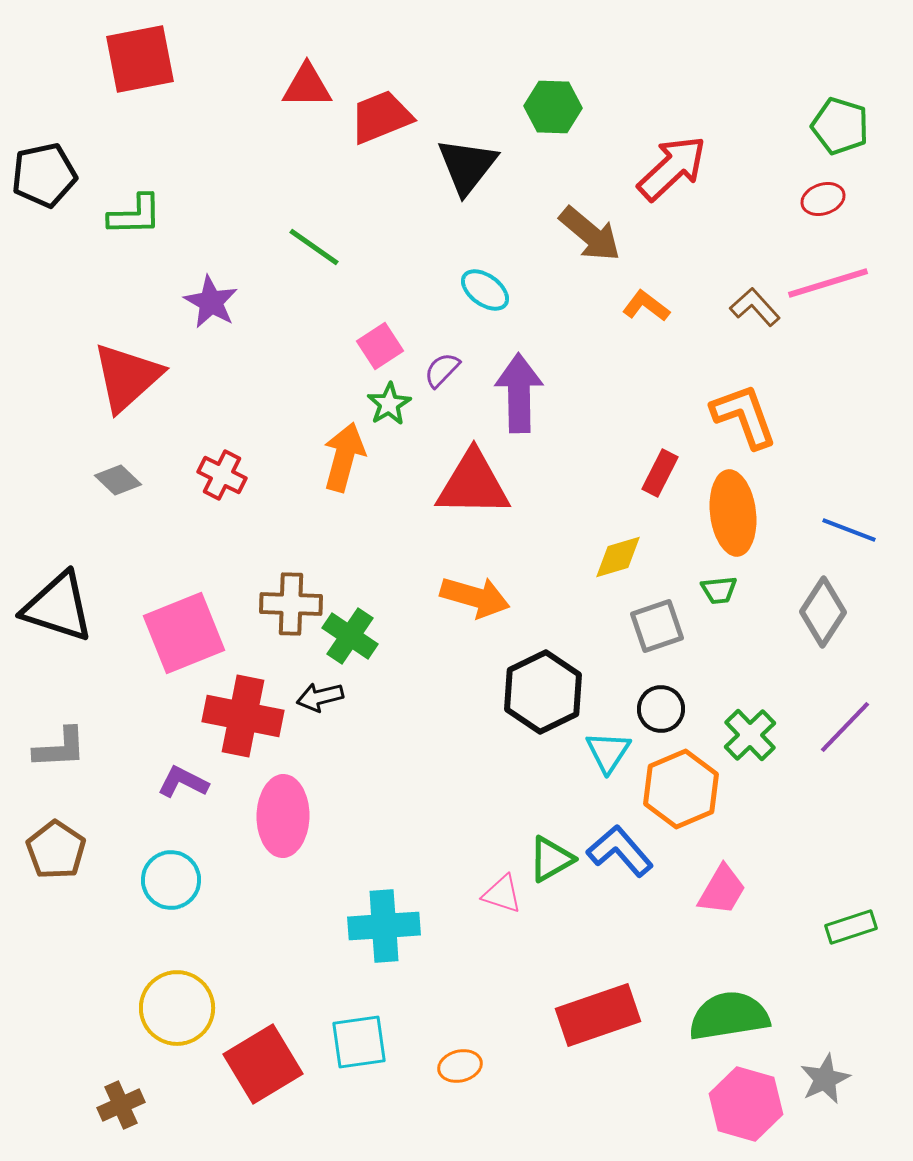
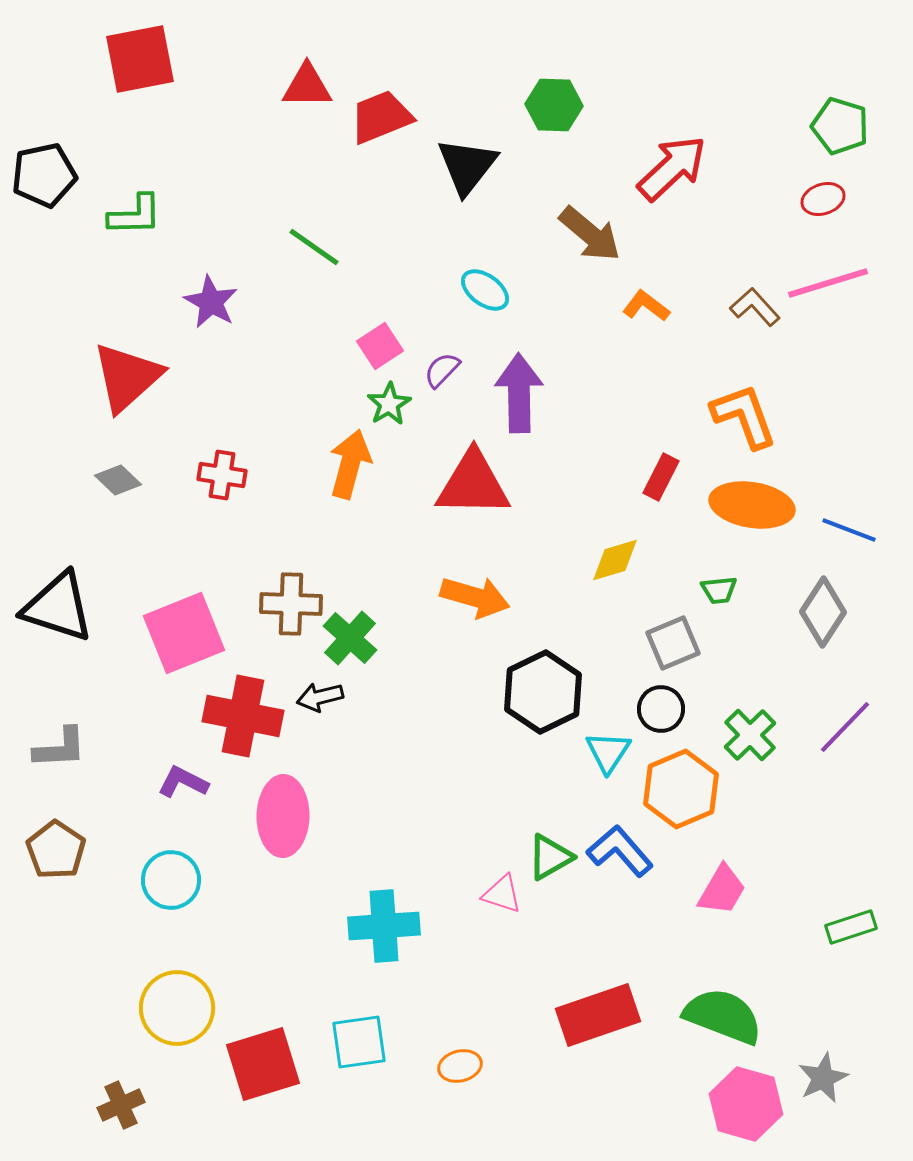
green hexagon at (553, 107): moved 1 px right, 2 px up
orange arrow at (344, 457): moved 6 px right, 7 px down
red rectangle at (660, 473): moved 1 px right, 4 px down
red cross at (222, 475): rotated 18 degrees counterclockwise
orange ellipse at (733, 513): moved 19 px right, 8 px up; rotated 74 degrees counterclockwise
yellow diamond at (618, 557): moved 3 px left, 3 px down
gray square at (657, 626): moved 16 px right, 17 px down; rotated 4 degrees counterclockwise
green cross at (350, 636): moved 2 px down; rotated 8 degrees clockwise
green triangle at (551, 859): moved 1 px left, 2 px up
green semicircle at (729, 1016): moved 6 px left; rotated 30 degrees clockwise
red square at (263, 1064): rotated 14 degrees clockwise
gray star at (825, 1079): moved 2 px left, 1 px up
